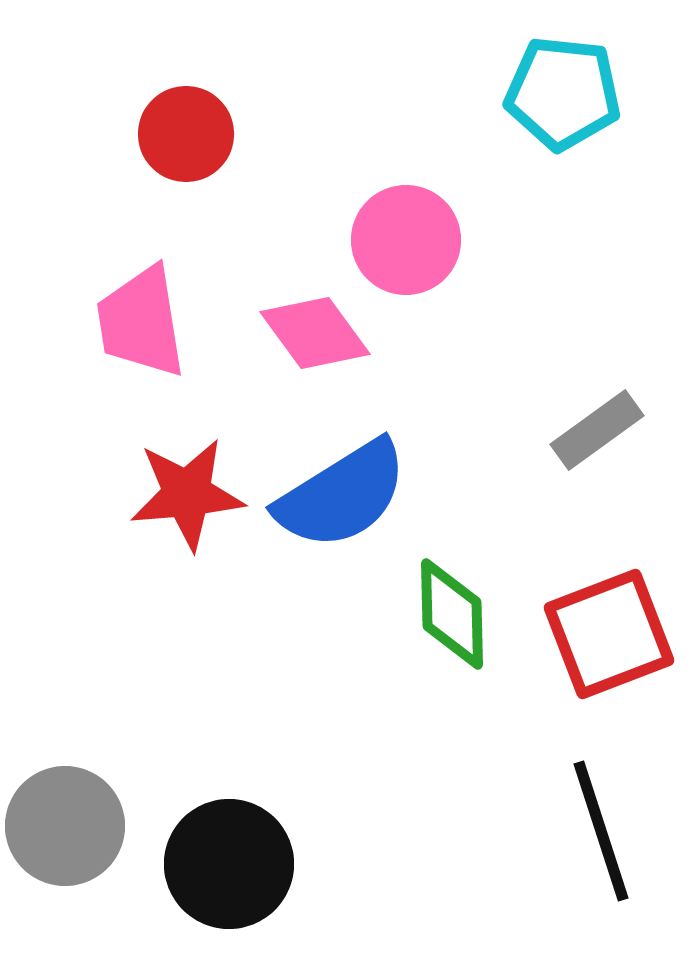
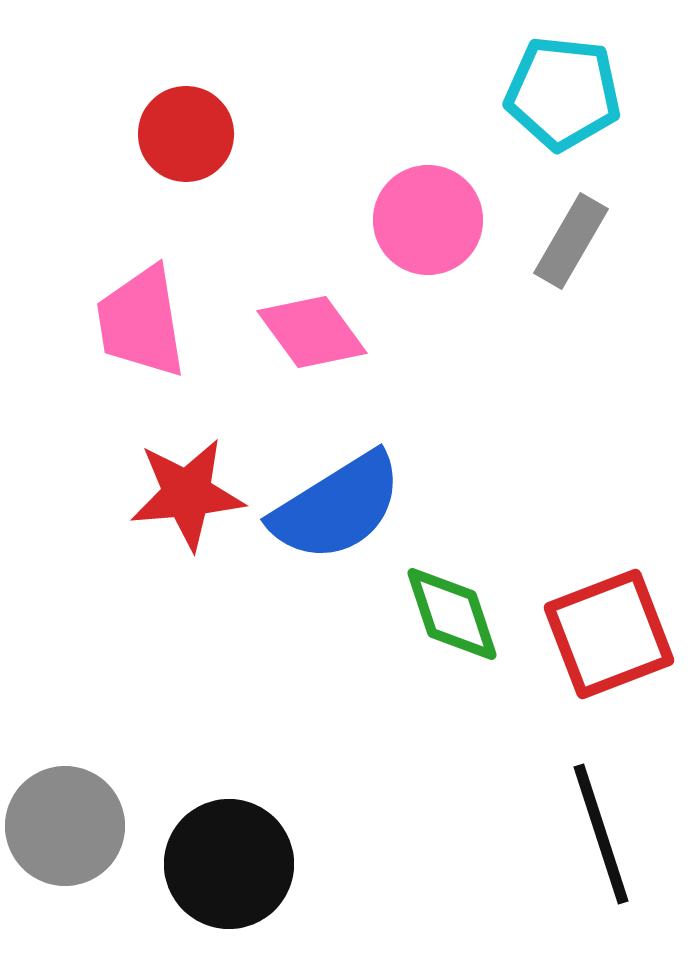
pink circle: moved 22 px right, 20 px up
pink diamond: moved 3 px left, 1 px up
gray rectangle: moved 26 px left, 189 px up; rotated 24 degrees counterclockwise
blue semicircle: moved 5 px left, 12 px down
green diamond: rotated 17 degrees counterclockwise
black line: moved 3 px down
